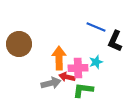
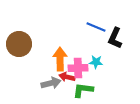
black L-shape: moved 3 px up
orange arrow: moved 1 px right, 1 px down
cyan star: rotated 24 degrees clockwise
